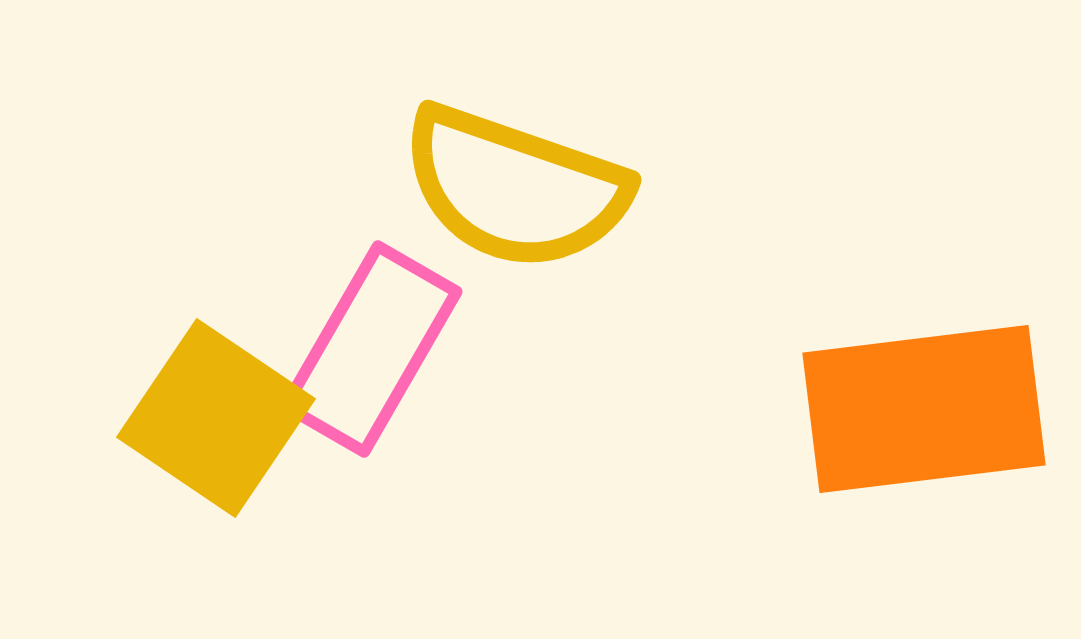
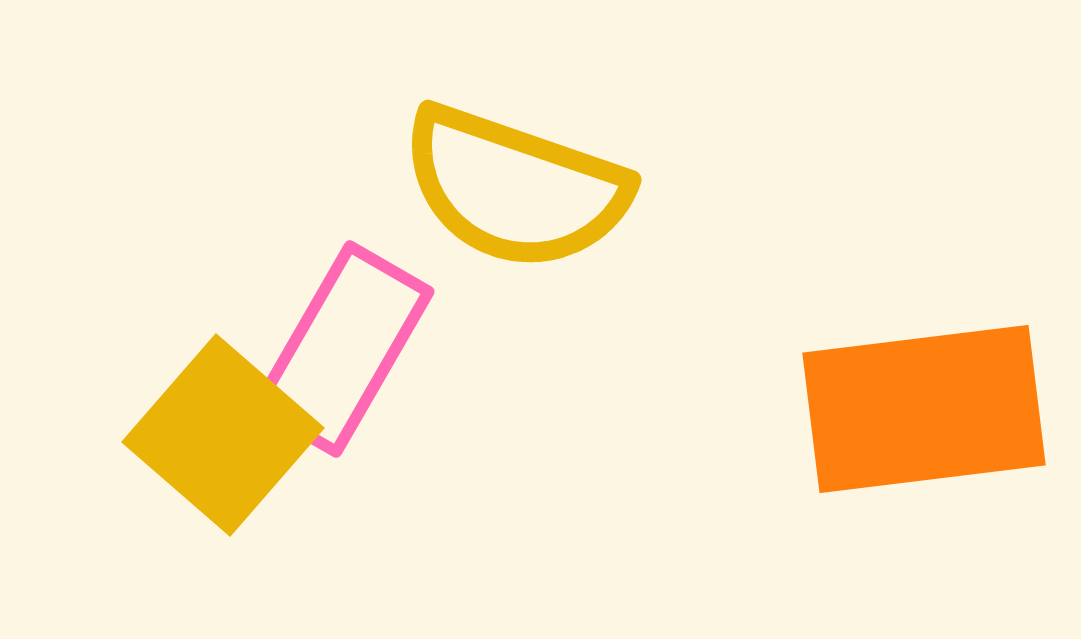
pink rectangle: moved 28 px left
yellow square: moved 7 px right, 17 px down; rotated 7 degrees clockwise
